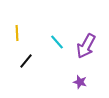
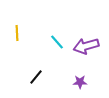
purple arrow: rotated 45 degrees clockwise
black line: moved 10 px right, 16 px down
purple star: rotated 16 degrees counterclockwise
